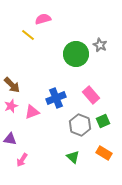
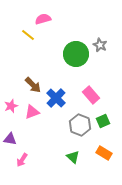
brown arrow: moved 21 px right
blue cross: rotated 24 degrees counterclockwise
